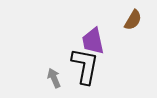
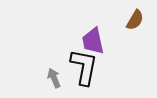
brown semicircle: moved 2 px right
black L-shape: moved 1 px left, 1 px down
